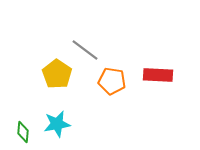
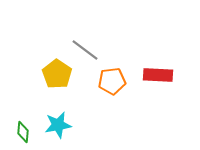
orange pentagon: rotated 16 degrees counterclockwise
cyan star: moved 1 px right, 1 px down
